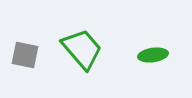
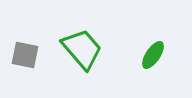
green ellipse: rotated 48 degrees counterclockwise
